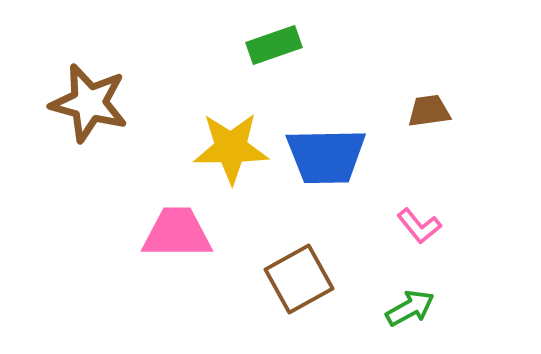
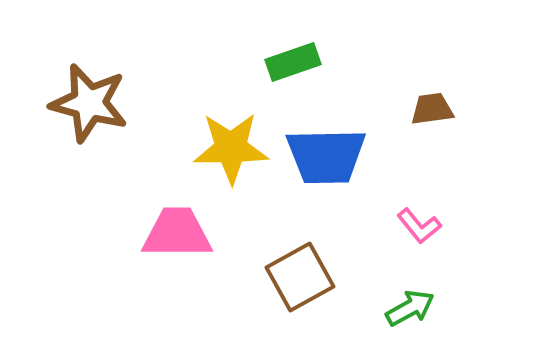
green rectangle: moved 19 px right, 17 px down
brown trapezoid: moved 3 px right, 2 px up
brown square: moved 1 px right, 2 px up
